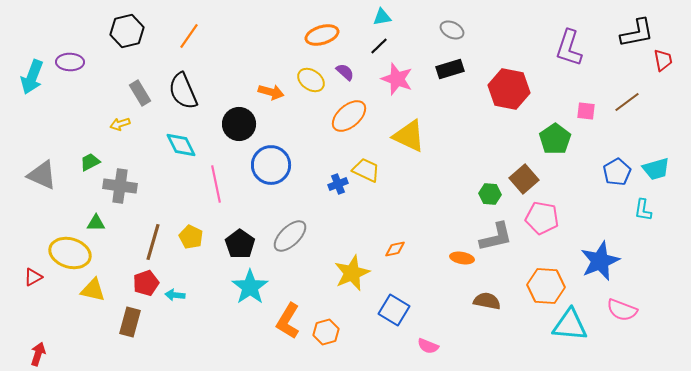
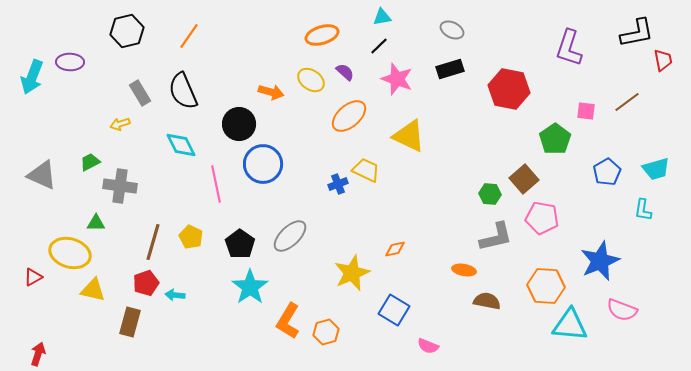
blue circle at (271, 165): moved 8 px left, 1 px up
blue pentagon at (617, 172): moved 10 px left
orange ellipse at (462, 258): moved 2 px right, 12 px down
